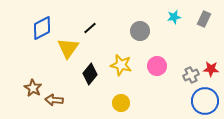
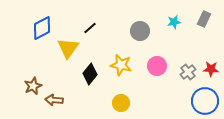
cyan star: moved 5 px down
gray cross: moved 3 px left, 3 px up; rotated 14 degrees counterclockwise
brown star: moved 2 px up; rotated 18 degrees clockwise
